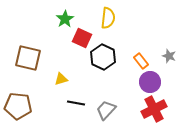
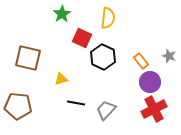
green star: moved 3 px left, 5 px up
